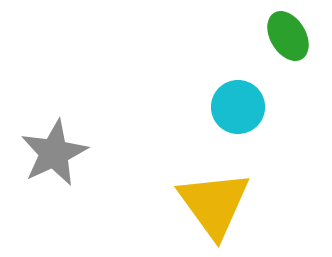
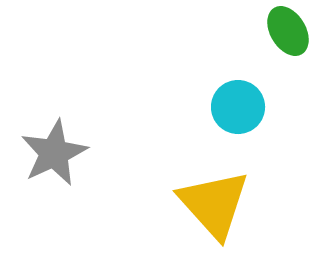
green ellipse: moved 5 px up
yellow triangle: rotated 6 degrees counterclockwise
